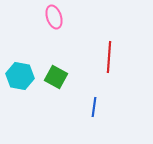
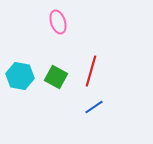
pink ellipse: moved 4 px right, 5 px down
red line: moved 18 px left, 14 px down; rotated 12 degrees clockwise
blue line: rotated 48 degrees clockwise
